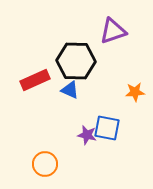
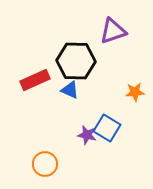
blue square: rotated 20 degrees clockwise
